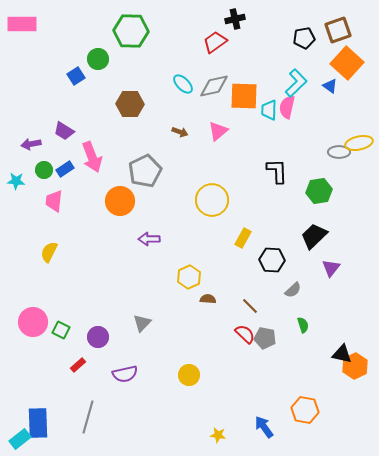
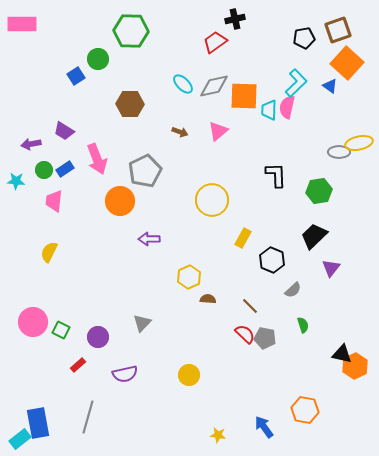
pink arrow at (92, 157): moved 5 px right, 2 px down
black L-shape at (277, 171): moved 1 px left, 4 px down
black hexagon at (272, 260): rotated 20 degrees clockwise
blue rectangle at (38, 423): rotated 8 degrees counterclockwise
